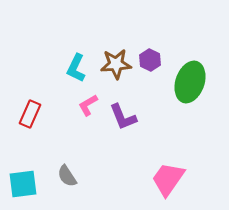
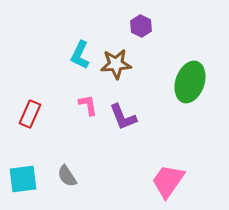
purple hexagon: moved 9 px left, 34 px up
cyan L-shape: moved 4 px right, 13 px up
pink L-shape: rotated 110 degrees clockwise
pink trapezoid: moved 2 px down
cyan square: moved 5 px up
